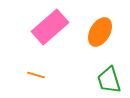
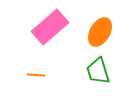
orange line: rotated 12 degrees counterclockwise
green trapezoid: moved 11 px left, 9 px up
